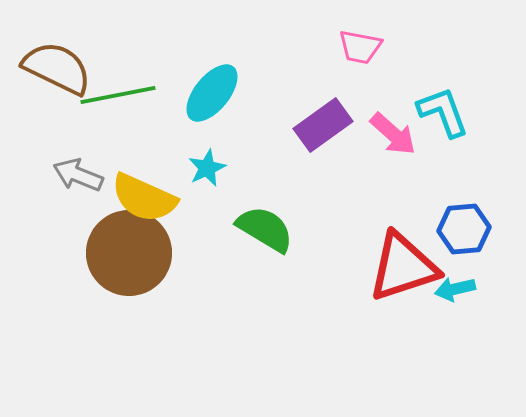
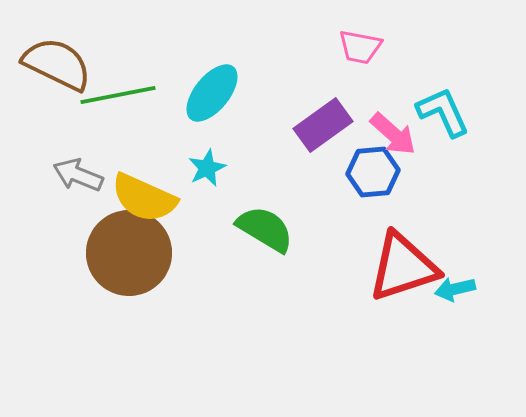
brown semicircle: moved 4 px up
cyan L-shape: rotated 4 degrees counterclockwise
blue hexagon: moved 91 px left, 57 px up
